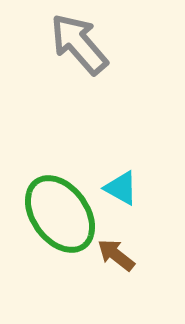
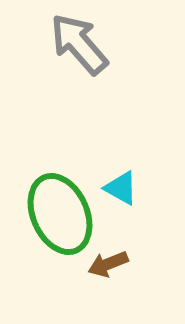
green ellipse: rotated 12 degrees clockwise
brown arrow: moved 8 px left, 9 px down; rotated 60 degrees counterclockwise
